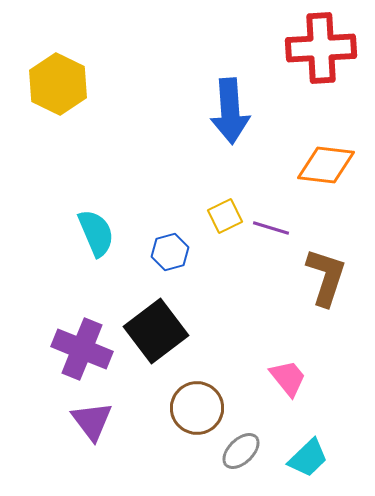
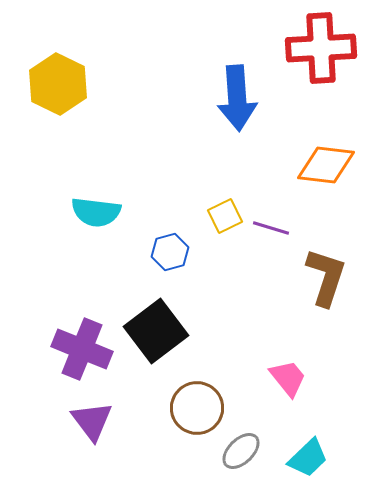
blue arrow: moved 7 px right, 13 px up
cyan semicircle: moved 21 px up; rotated 120 degrees clockwise
